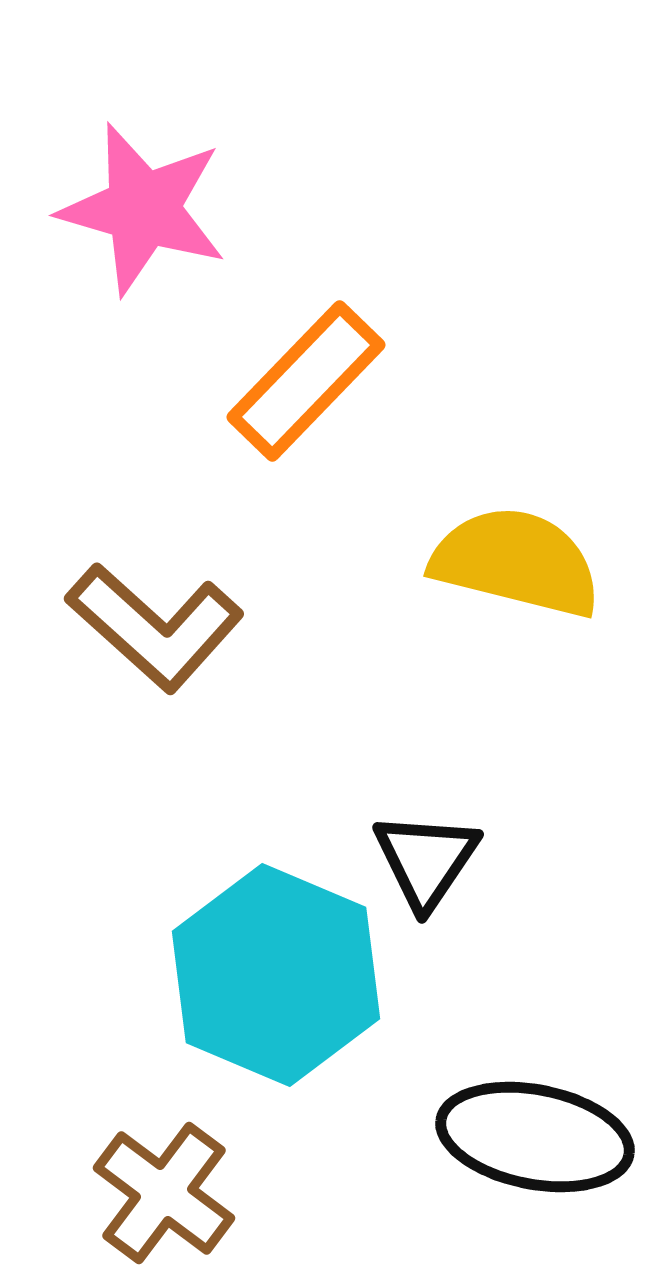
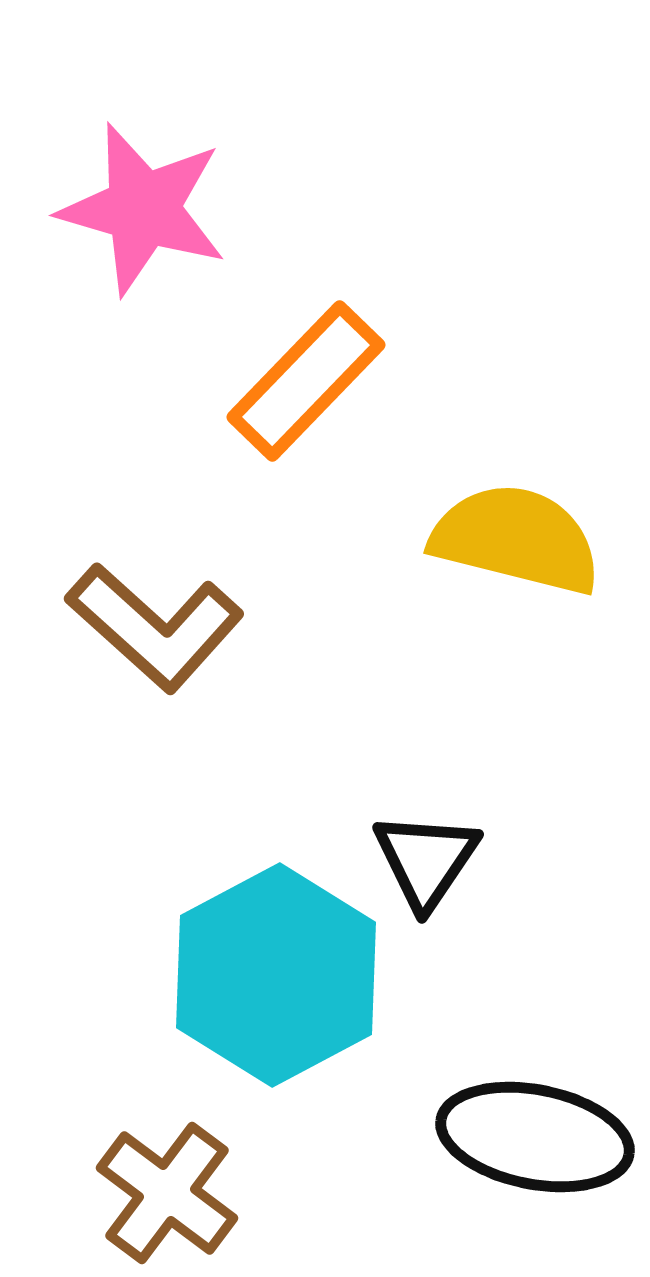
yellow semicircle: moved 23 px up
cyan hexagon: rotated 9 degrees clockwise
brown cross: moved 3 px right
